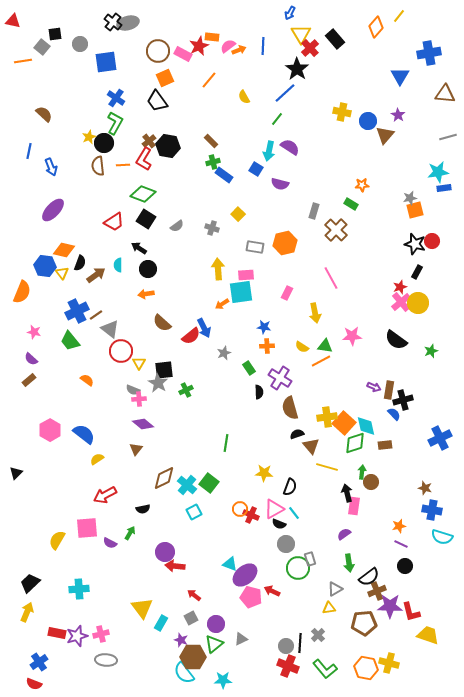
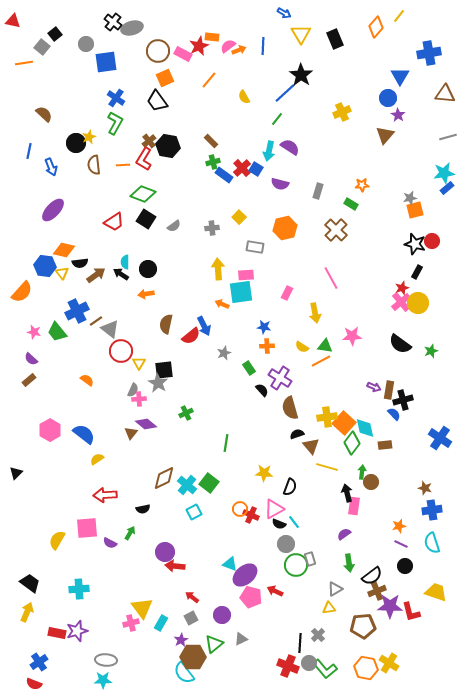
blue arrow at (290, 13): moved 6 px left; rotated 88 degrees counterclockwise
gray ellipse at (128, 23): moved 4 px right, 5 px down
black square at (55, 34): rotated 32 degrees counterclockwise
black rectangle at (335, 39): rotated 18 degrees clockwise
gray circle at (80, 44): moved 6 px right
red cross at (310, 48): moved 68 px left, 120 px down
orange line at (23, 61): moved 1 px right, 2 px down
black star at (297, 69): moved 4 px right, 6 px down
yellow cross at (342, 112): rotated 36 degrees counterclockwise
blue circle at (368, 121): moved 20 px right, 23 px up
black circle at (104, 143): moved 28 px left
brown semicircle at (98, 166): moved 4 px left, 1 px up
cyan star at (438, 172): moved 6 px right, 1 px down
blue rectangle at (444, 188): moved 3 px right; rotated 32 degrees counterclockwise
gray rectangle at (314, 211): moved 4 px right, 20 px up
yellow square at (238, 214): moved 1 px right, 3 px down
gray semicircle at (177, 226): moved 3 px left
gray cross at (212, 228): rotated 24 degrees counterclockwise
orange hexagon at (285, 243): moved 15 px up
black arrow at (139, 248): moved 18 px left, 26 px down
black semicircle at (80, 263): rotated 63 degrees clockwise
cyan semicircle at (118, 265): moved 7 px right, 3 px up
red star at (400, 287): moved 2 px right, 1 px down
orange semicircle at (22, 292): rotated 20 degrees clockwise
orange arrow at (222, 304): rotated 56 degrees clockwise
brown line at (96, 315): moved 6 px down
brown semicircle at (162, 323): moved 4 px right, 1 px down; rotated 60 degrees clockwise
blue arrow at (204, 328): moved 2 px up
black semicircle at (396, 340): moved 4 px right, 4 px down
green trapezoid at (70, 341): moved 13 px left, 9 px up
gray semicircle at (133, 390): rotated 88 degrees counterclockwise
green cross at (186, 390): moved 23 px down
black semicircle at (259, 392): moved 3 px right, 2 px up; rotated 40 degrees counterclockwise
purple diamond at (143, 424): moved 3 px right
cyan diamond at (366, 426): moved 1 px left, 2 px down
blue cross at (440, 438): rotated 30 degrees counterclockwise
green diamond at (355, 443): moved 3 px left; rotated 35 degrees counterclockwise
brown triangle at (136, 449): moved 5 px left, 16 px up
red arrow at (105, 495): rotated 25 degrees clockwise
blue cross at (432, 510): rotated 18 degrees counterclockwise
cyan line at (294, 513): moved 9 px down
cyan semicircle at (442, 537): moved 10 px left, 6 px down; rotated 55 degrees clockwise
green circle at (298, 568): moved 2 px left, 3 px up
black semicircle at (369, 577): moved 3 px right, 1 px up
black trapezoid at (30, 583): rotated 80 degrees clockwise
red arrow at (272, 591): moved 3 px right
red arrow at (194, 595): moved 2 px left, 2 px down
brown pentagon at (364, 623): moved 1 px left, 3 px down
purple circle at (216, 624): moved 6 px right, 9 px up
pink cross at (101, 634): moved 30 px right, 11 px up
yellow trapezoid at (428, 635): moved 8 px right, 43 px up
purple star at (77, 636): moved 5 px up
purple star at (181, 640): rotated 24 degrees clockwise
gray circle at (286, 646): moved 23 px right, 17 px down
yellow cross at (389, 663): rotated 18 degrees clockwise
cyan star at (223, 680): moved 120 px left
